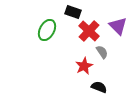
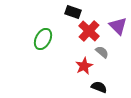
green ellipse: moved 4 px left, 9 px down
gray semicircle: rotated 16 degrees counterclockwise
